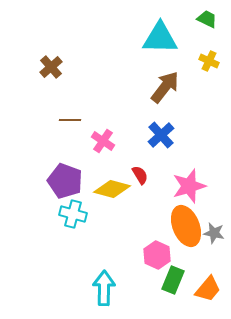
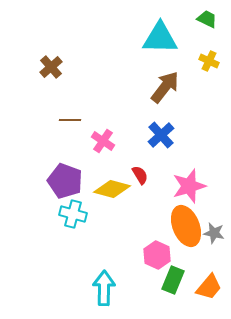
orange trapezoid: moved 1 px right, 2 px up
